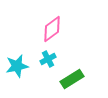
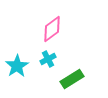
cyan star: rotated 20 degrees counterclockwise
